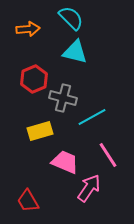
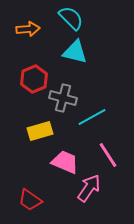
red trapezoid: moved 2 px right, 1 px up; rotated 25 degrees counterclockwise
